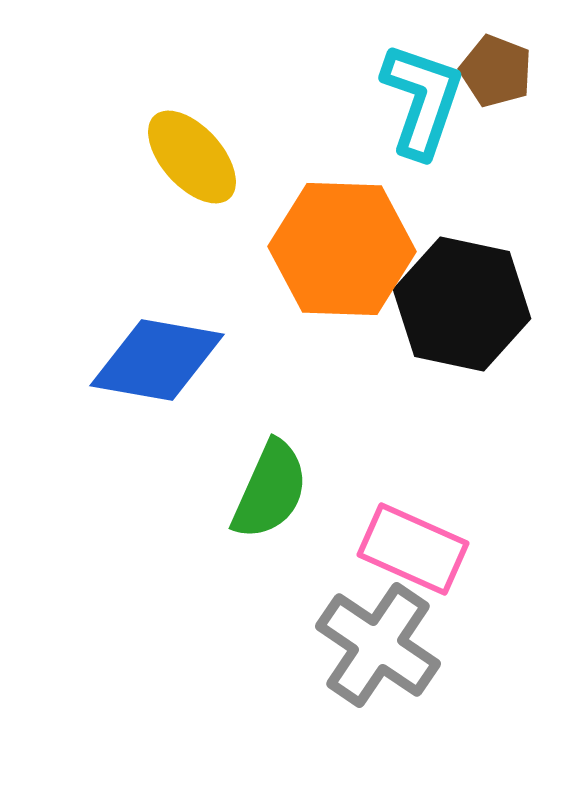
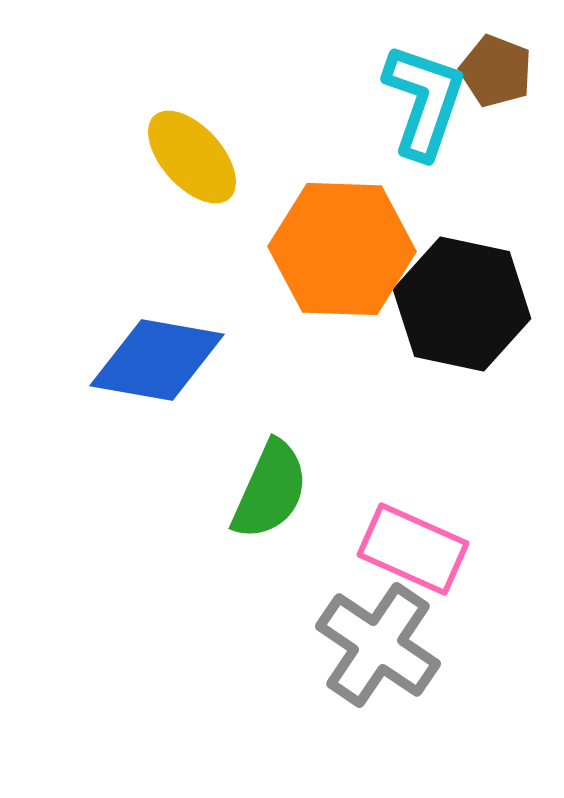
cyan L-shape: moved 2 px right, 1 px down
